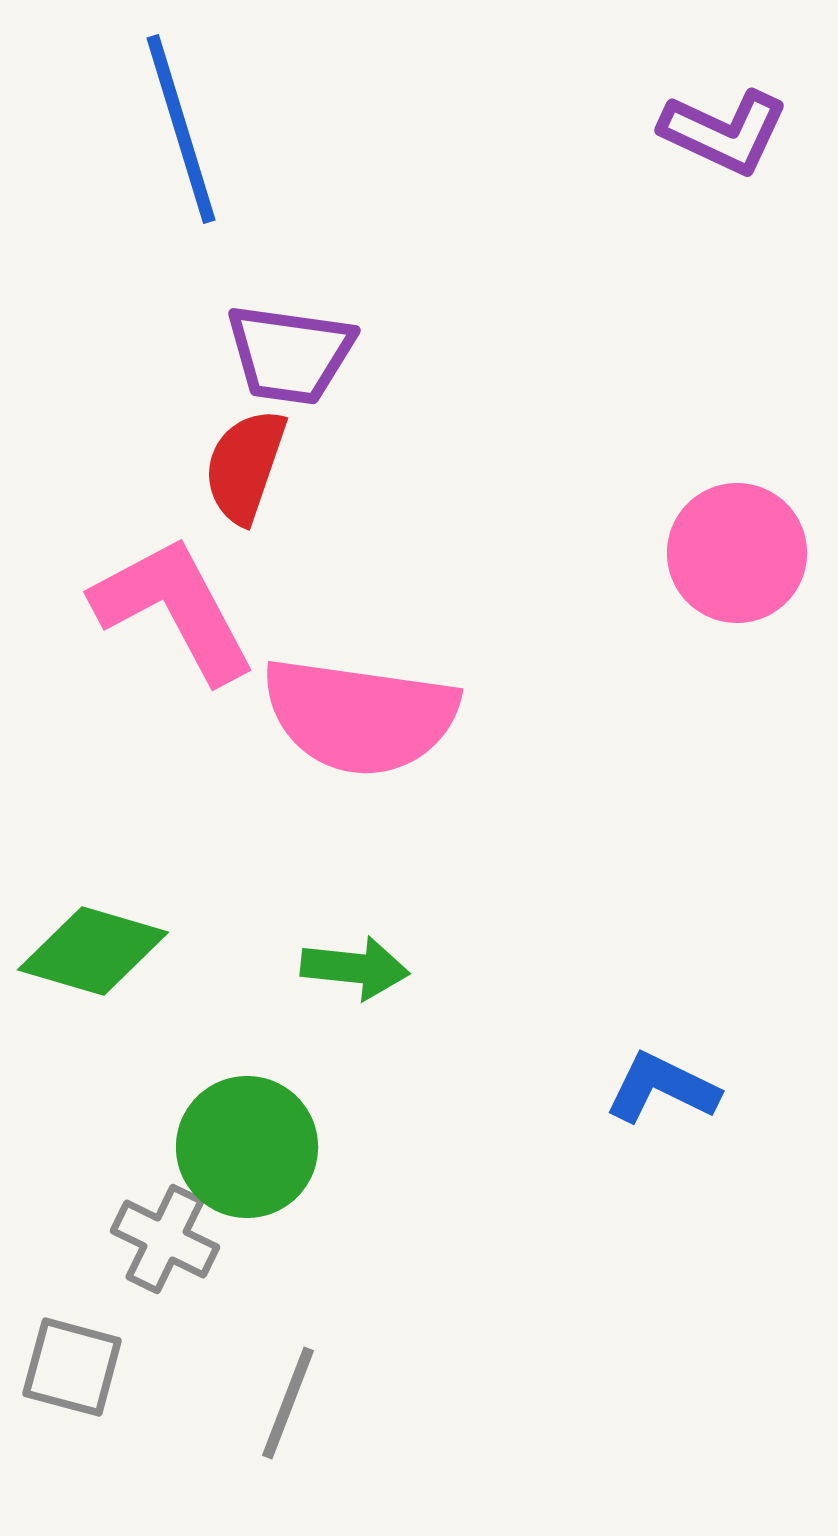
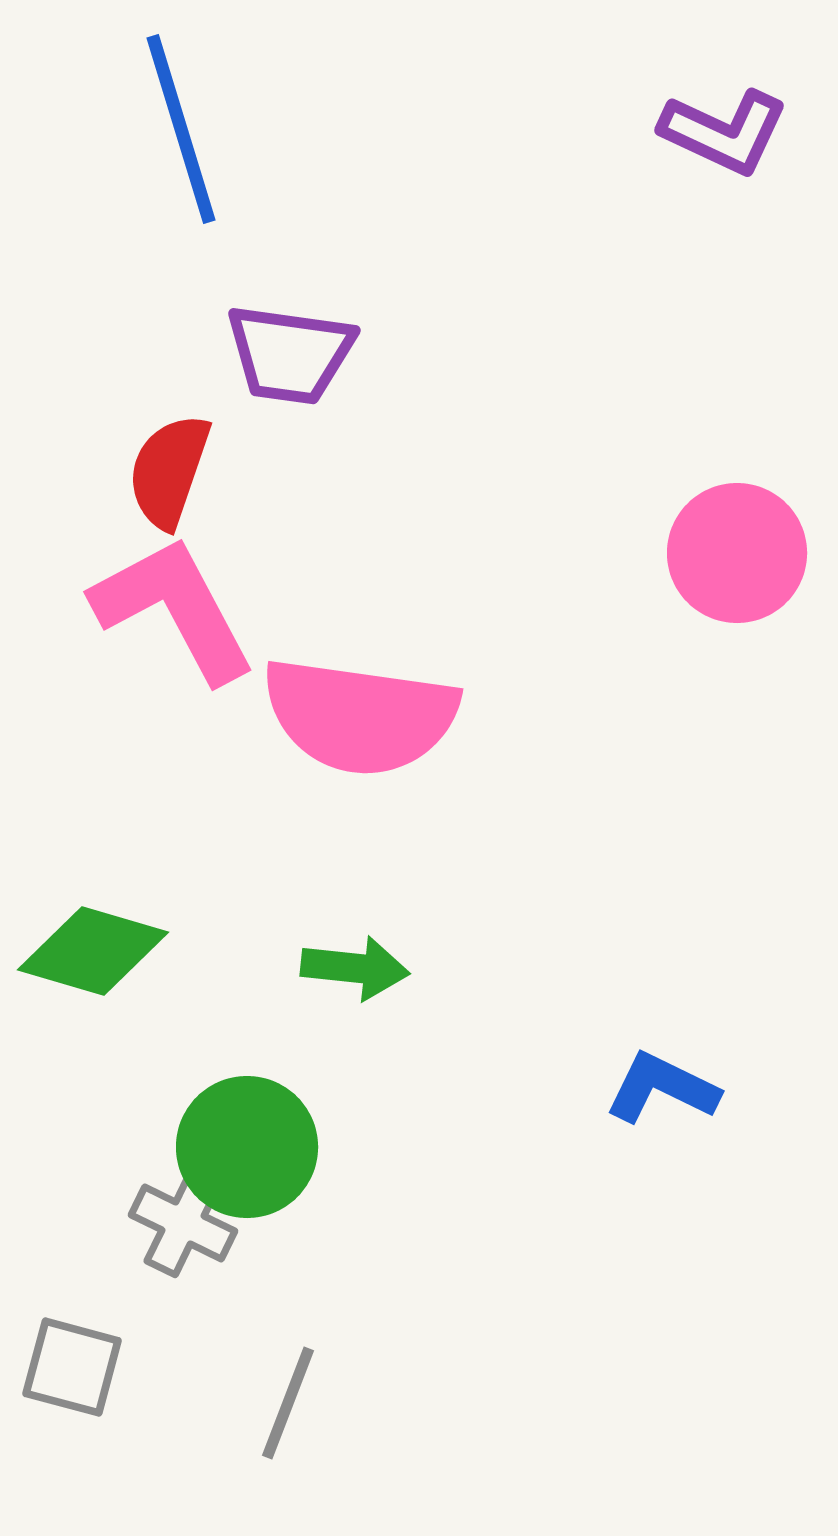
red semicircle: moved 76 px left, 5 px down
gray cross: moved 18 px right, 16 px up
